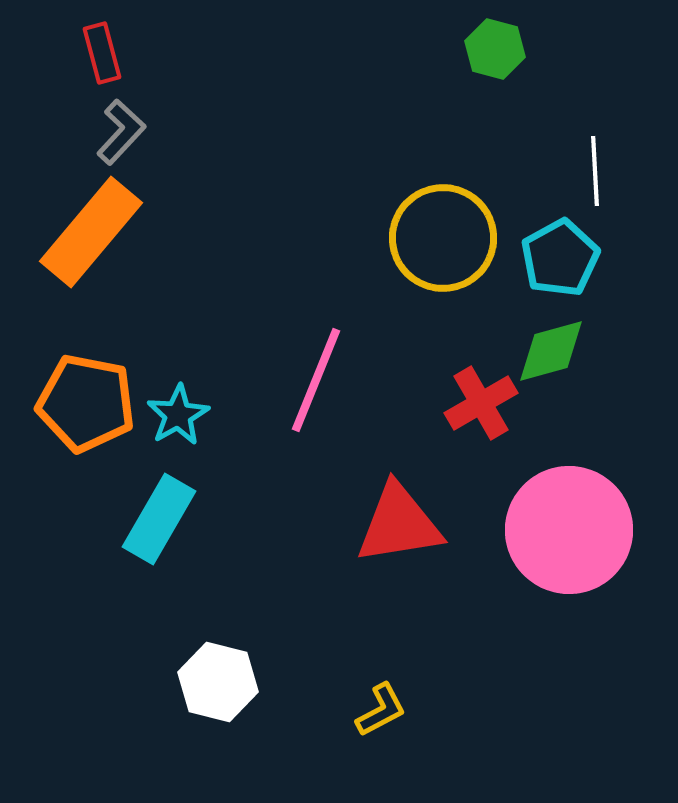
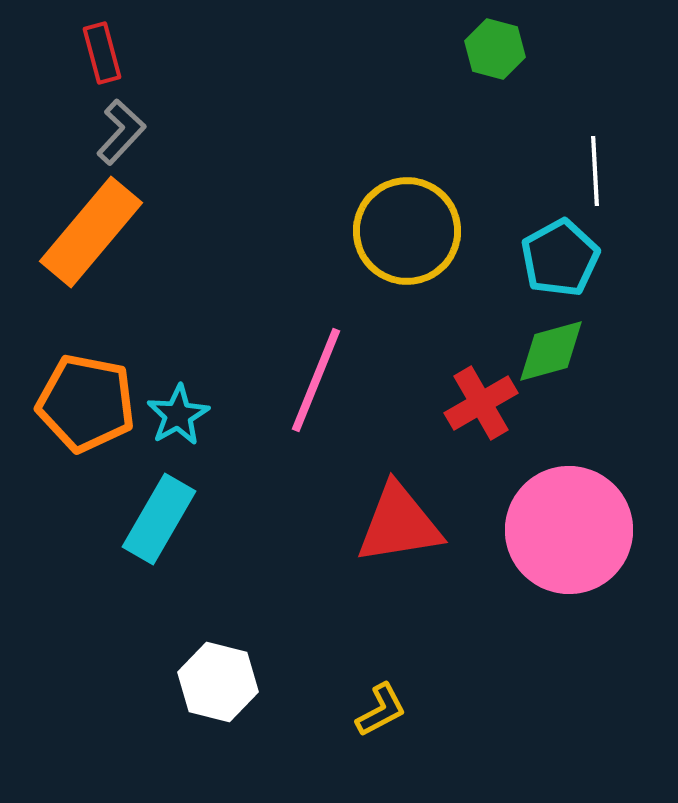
yellow circle: moved 36 px left, 7 px up
